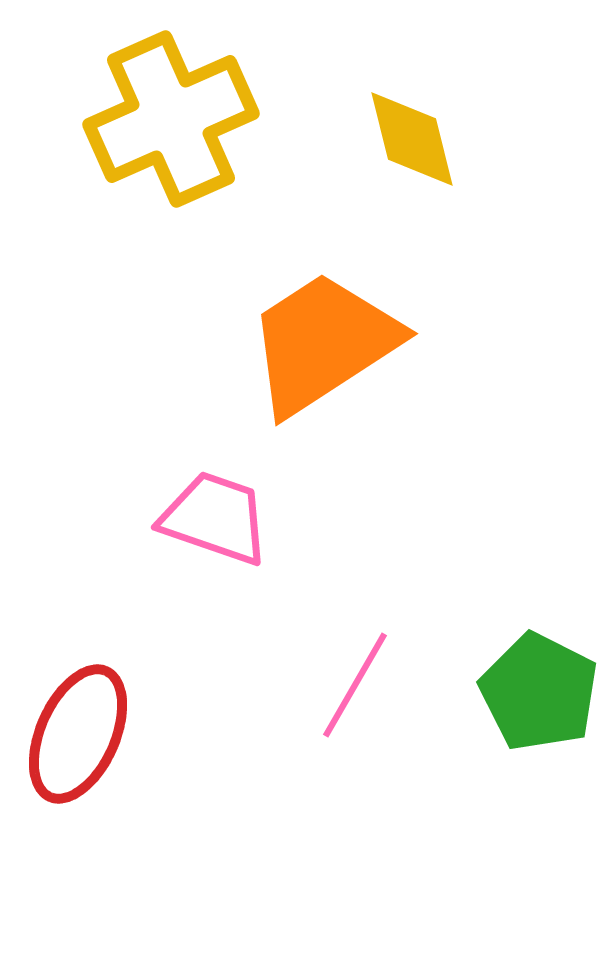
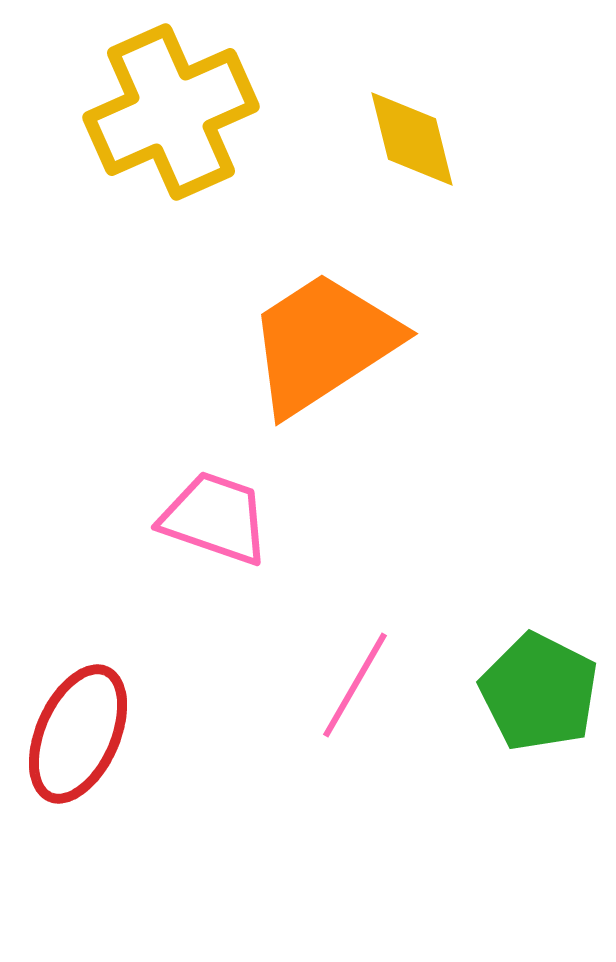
yellow cross: moved 7 px up
